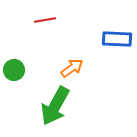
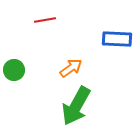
orange arrow: moved 1 px left
green arrow: moved 21 px right
